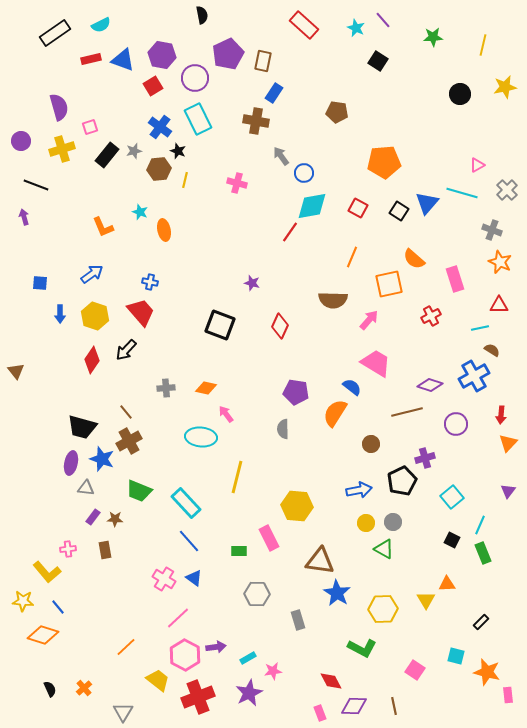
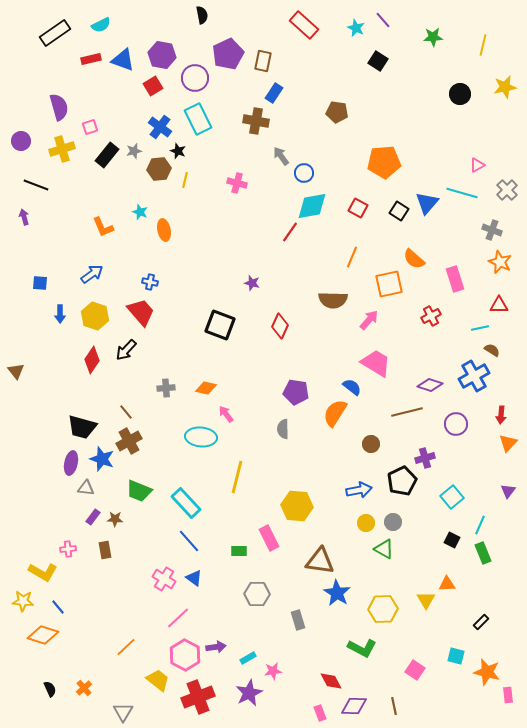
yellow L-shape at (47, 572): moved 4 px left; rotated 20 degrees counterclockwise
